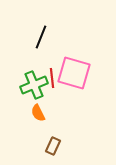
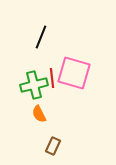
green cross: rotated 8 degrees clockwise
orange semicircle: moved 1 px right, 1 px down
